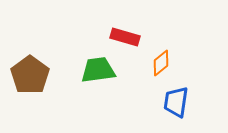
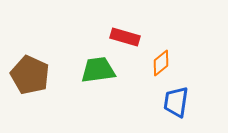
brown pentagon: rotated 12 degrees counterclockwise
